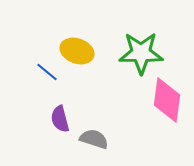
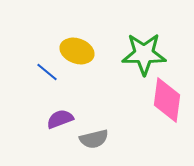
green star: moved 3 px right, 1 px down
purple semicircle: rotated 84 degrees clockwise
gray semicircle: rotated 148 degrees clockwise
